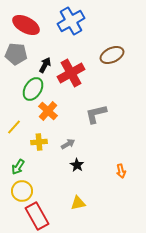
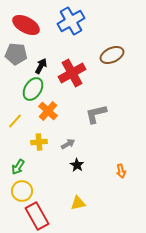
black arrow: moved 4 px left, 1 px down
red cross: moved 1 px right
yellow line: moved 1 px right, 6 px up
